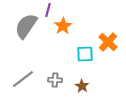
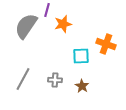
purple line: moved 1 px left
orange star: moved 2 px up; rotated 18 degrees clockwise
orange cross: moved 2 px left, 2 px down; rotated 24 degrees counterclockwise
cyan square: moved 4 px left, 2 px down
gray line: rotated 25 degrees counterclockwise
